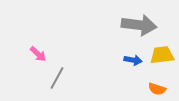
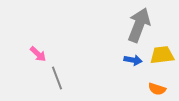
gray arrow: rotated 76 degrees counterclockwise
gray line: rotated 50 degrees counterclockwise
